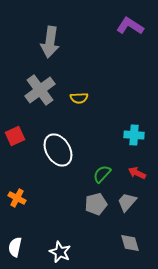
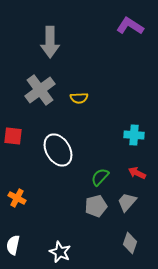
gray arrow: rotated 8 degrees counterclockwise
red square: moved 2 px left; rotated 30 degrees clockwise
green semicircle: moved 2 px left, 3 px down
gray pentagon: moved 2 px down
gray diamond: rotated 35 degrees clockwise
white semicircle: moved 2 px left, 2 px up
